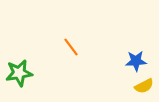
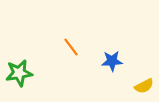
blue star: moved 24 px left
